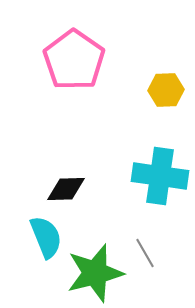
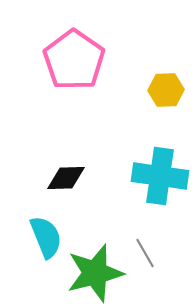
black diamond: moved 11 px up
